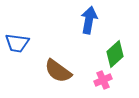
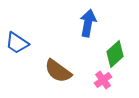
blue arrow: moved 1 px left, 3 px down
blue trapezoid: rotated 25 degrees clockwise
pink cross: rotated 12 degrees counterclockwise
